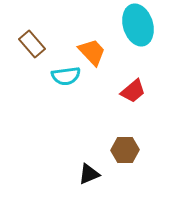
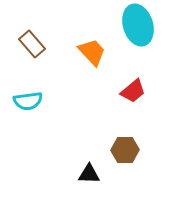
cyan semicircle: moved 38 px left, 25 px down
black triangle: rotated 25 degrees clockwise
